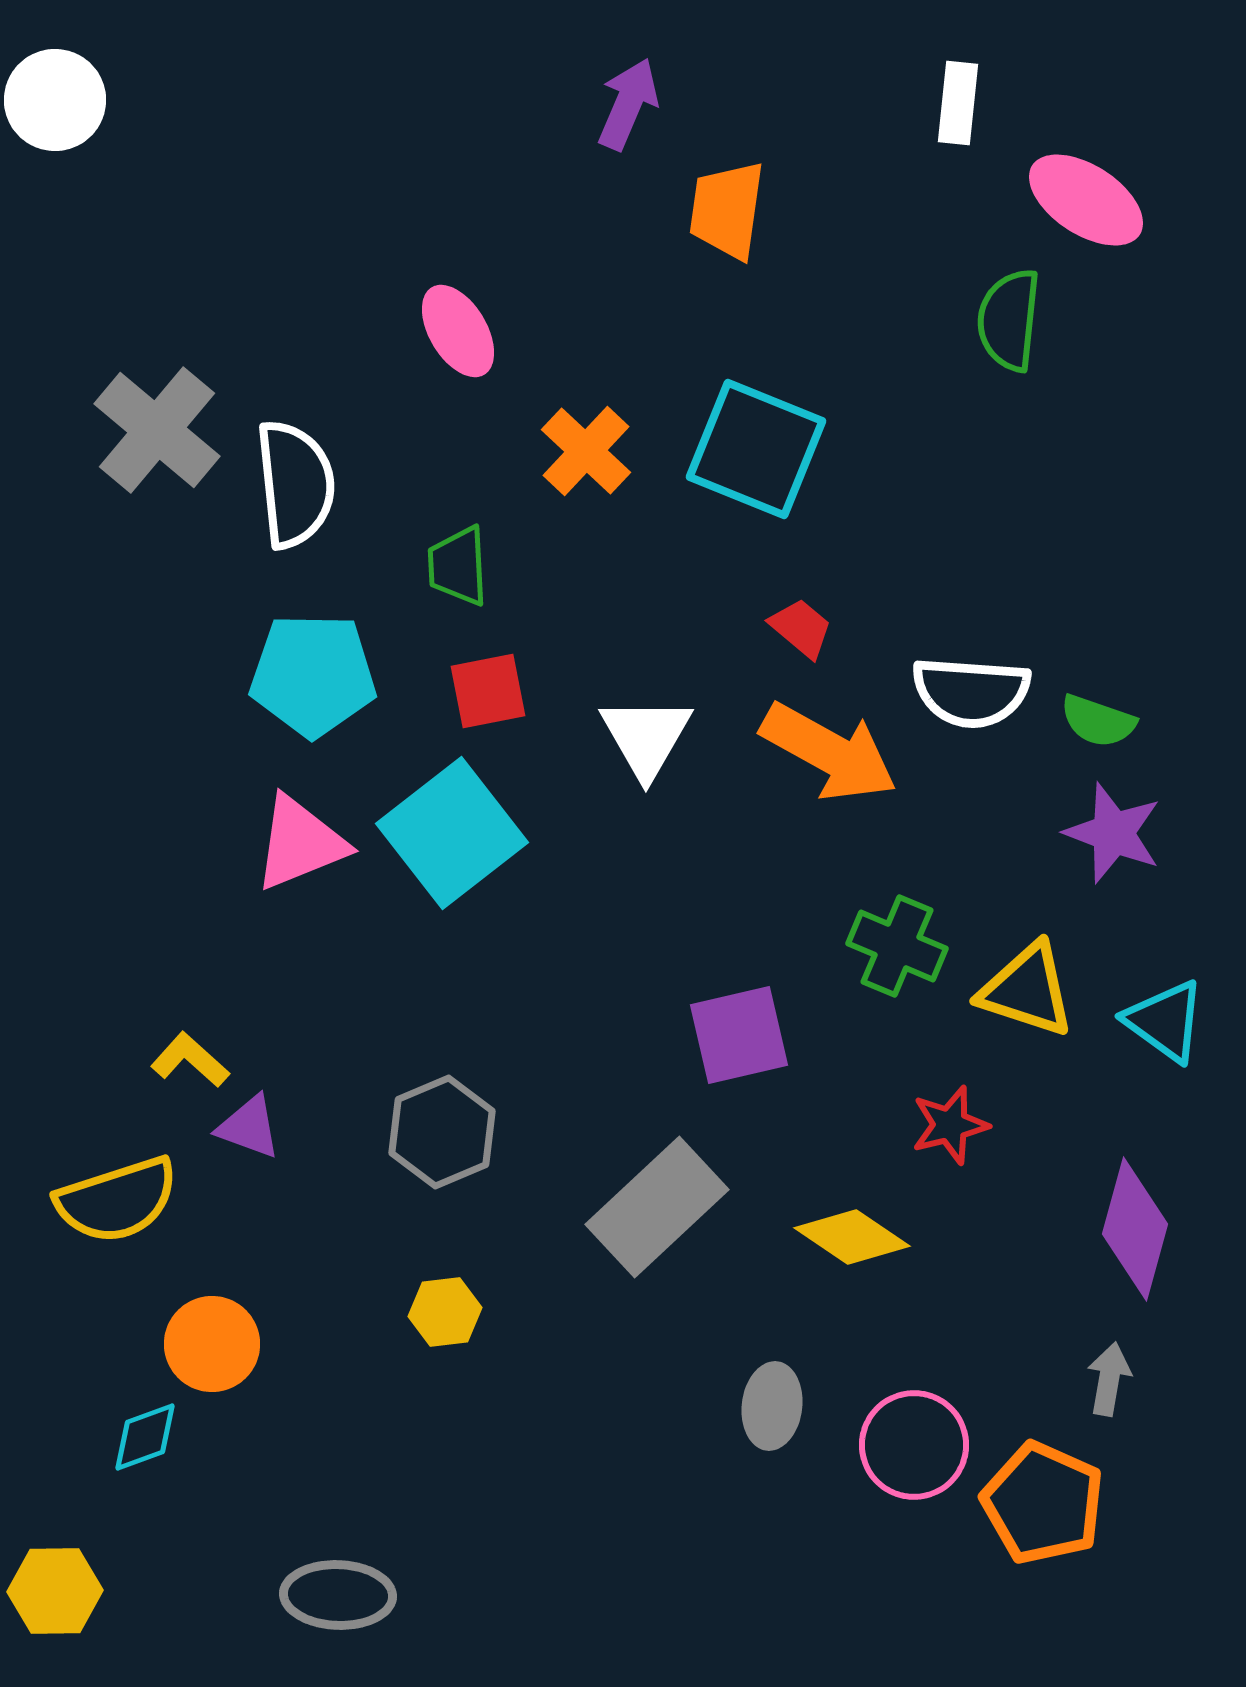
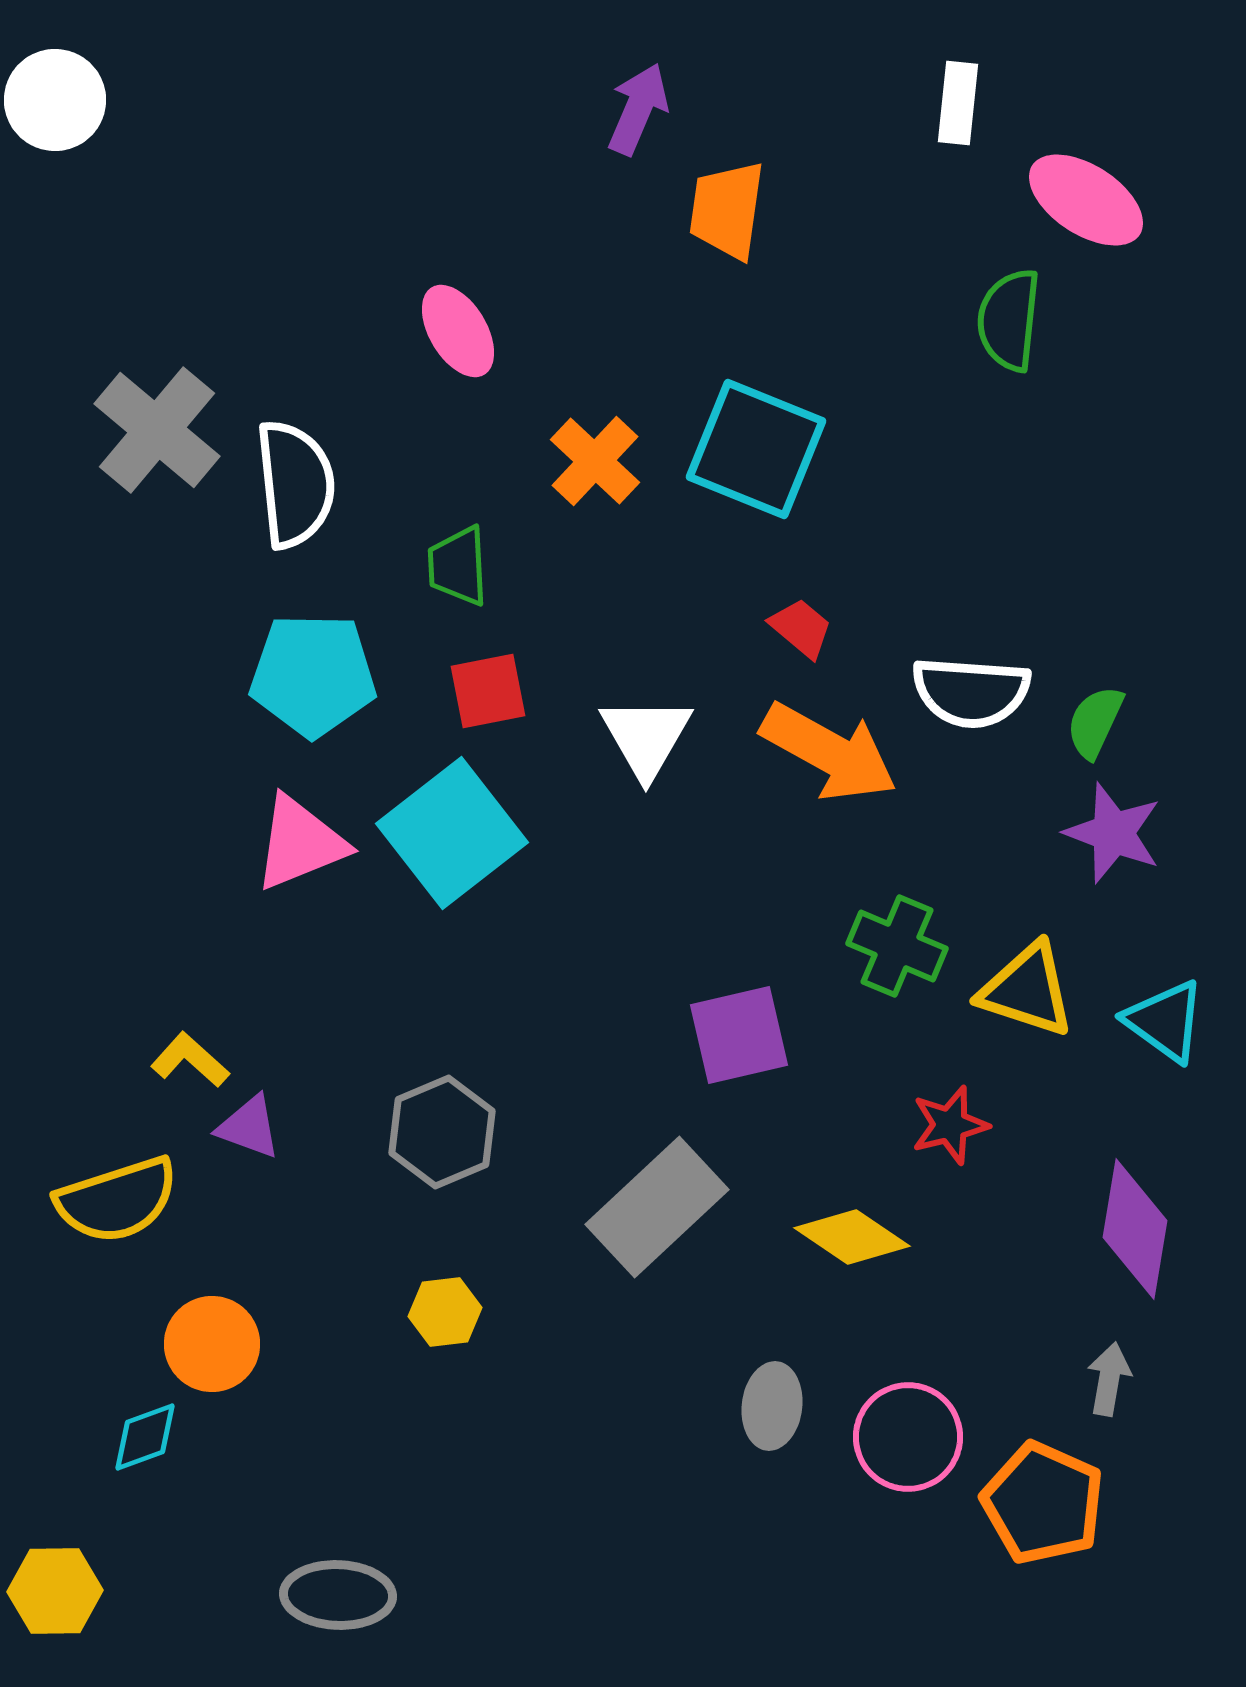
purple arrow at (628, 104): moved 10 px right, 5 px down
orange cross at (586, 451): moved 9 px right, 10 px down
green semicircle at (1098, 721): moved 3 px left, 1 px down; rotated 96 degrees clockwise
purple diamond at (1135, 1229): rotated 6 degrees counterclockwise
pink circle at (914, 1445): moved 6 px left, 8 px up
